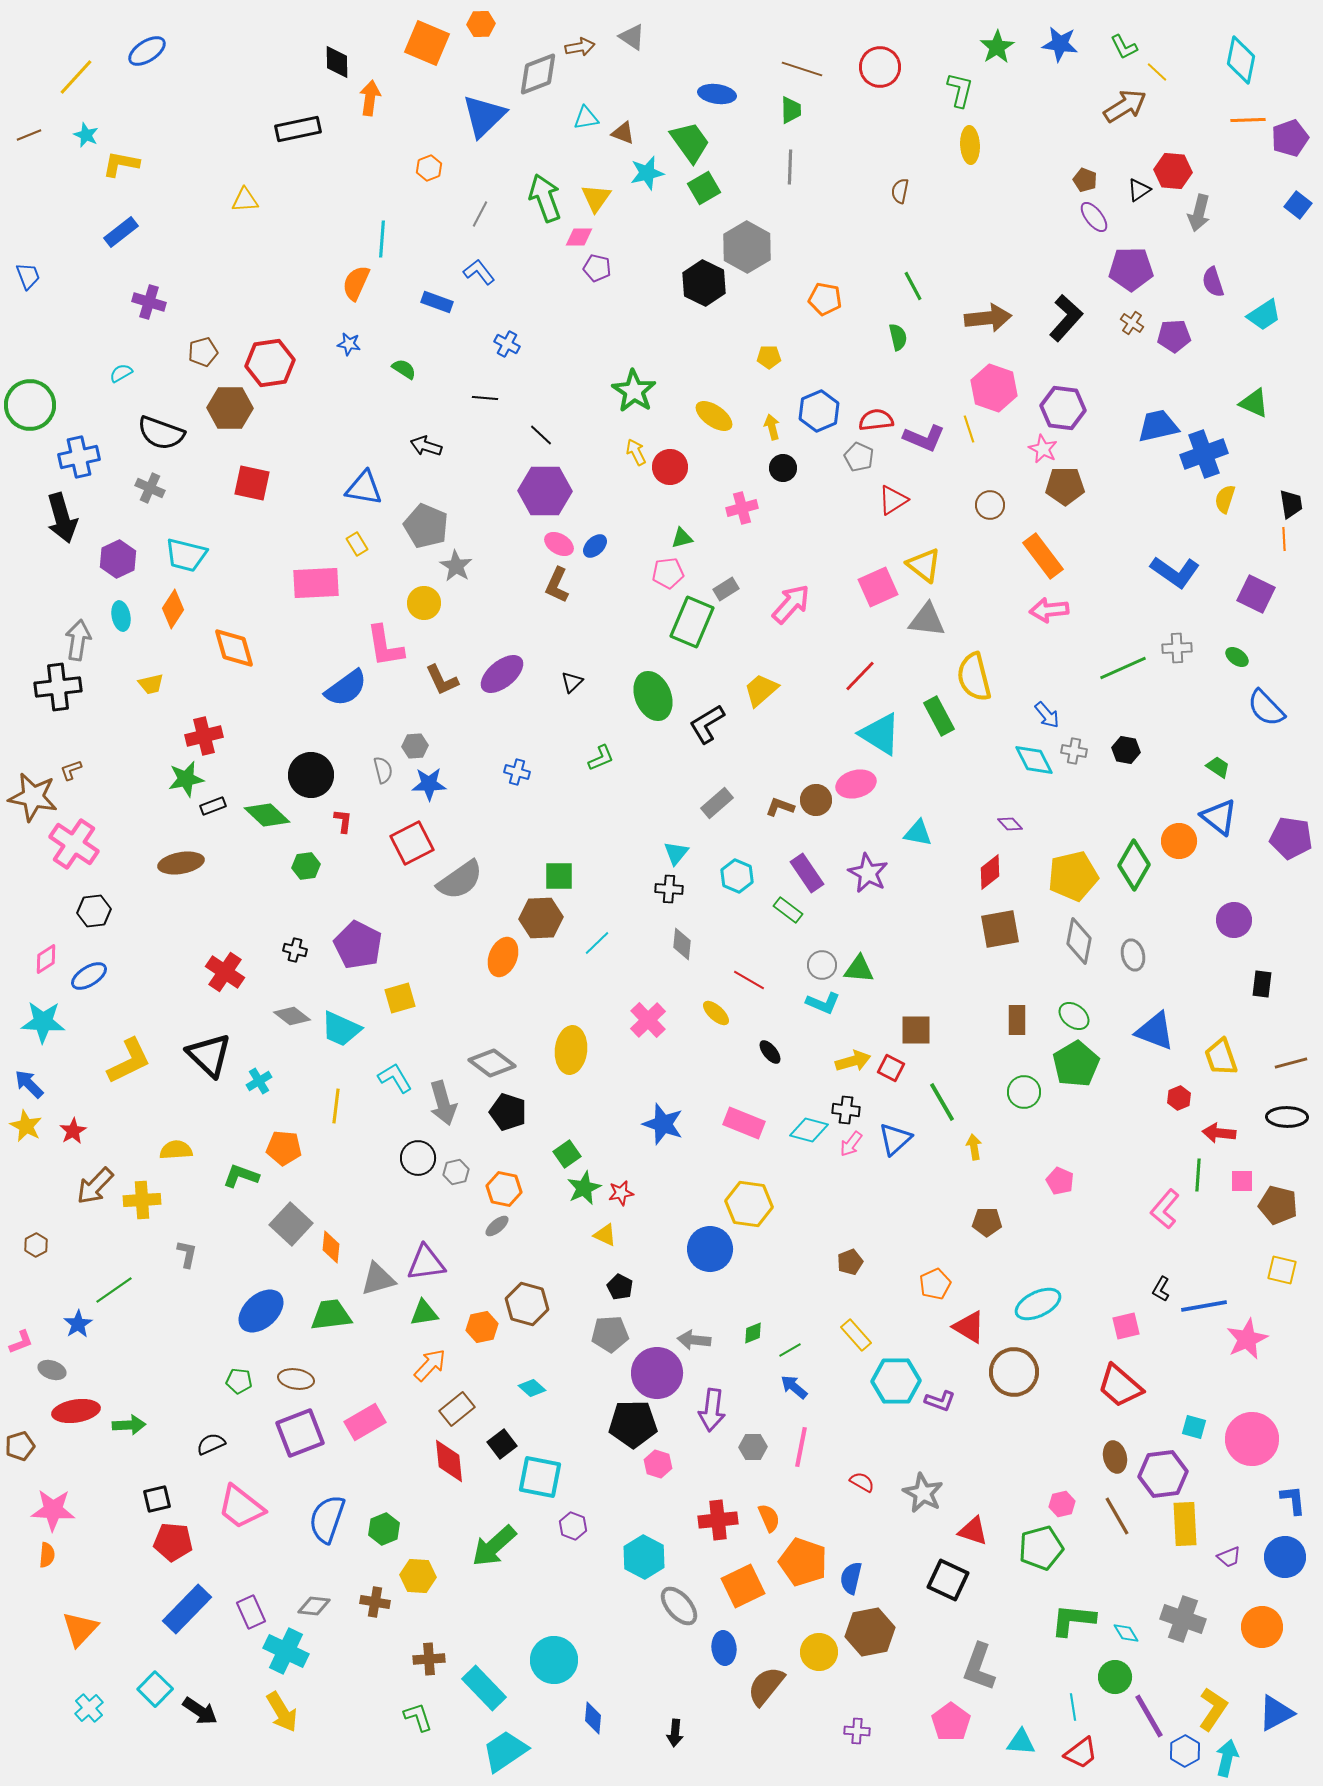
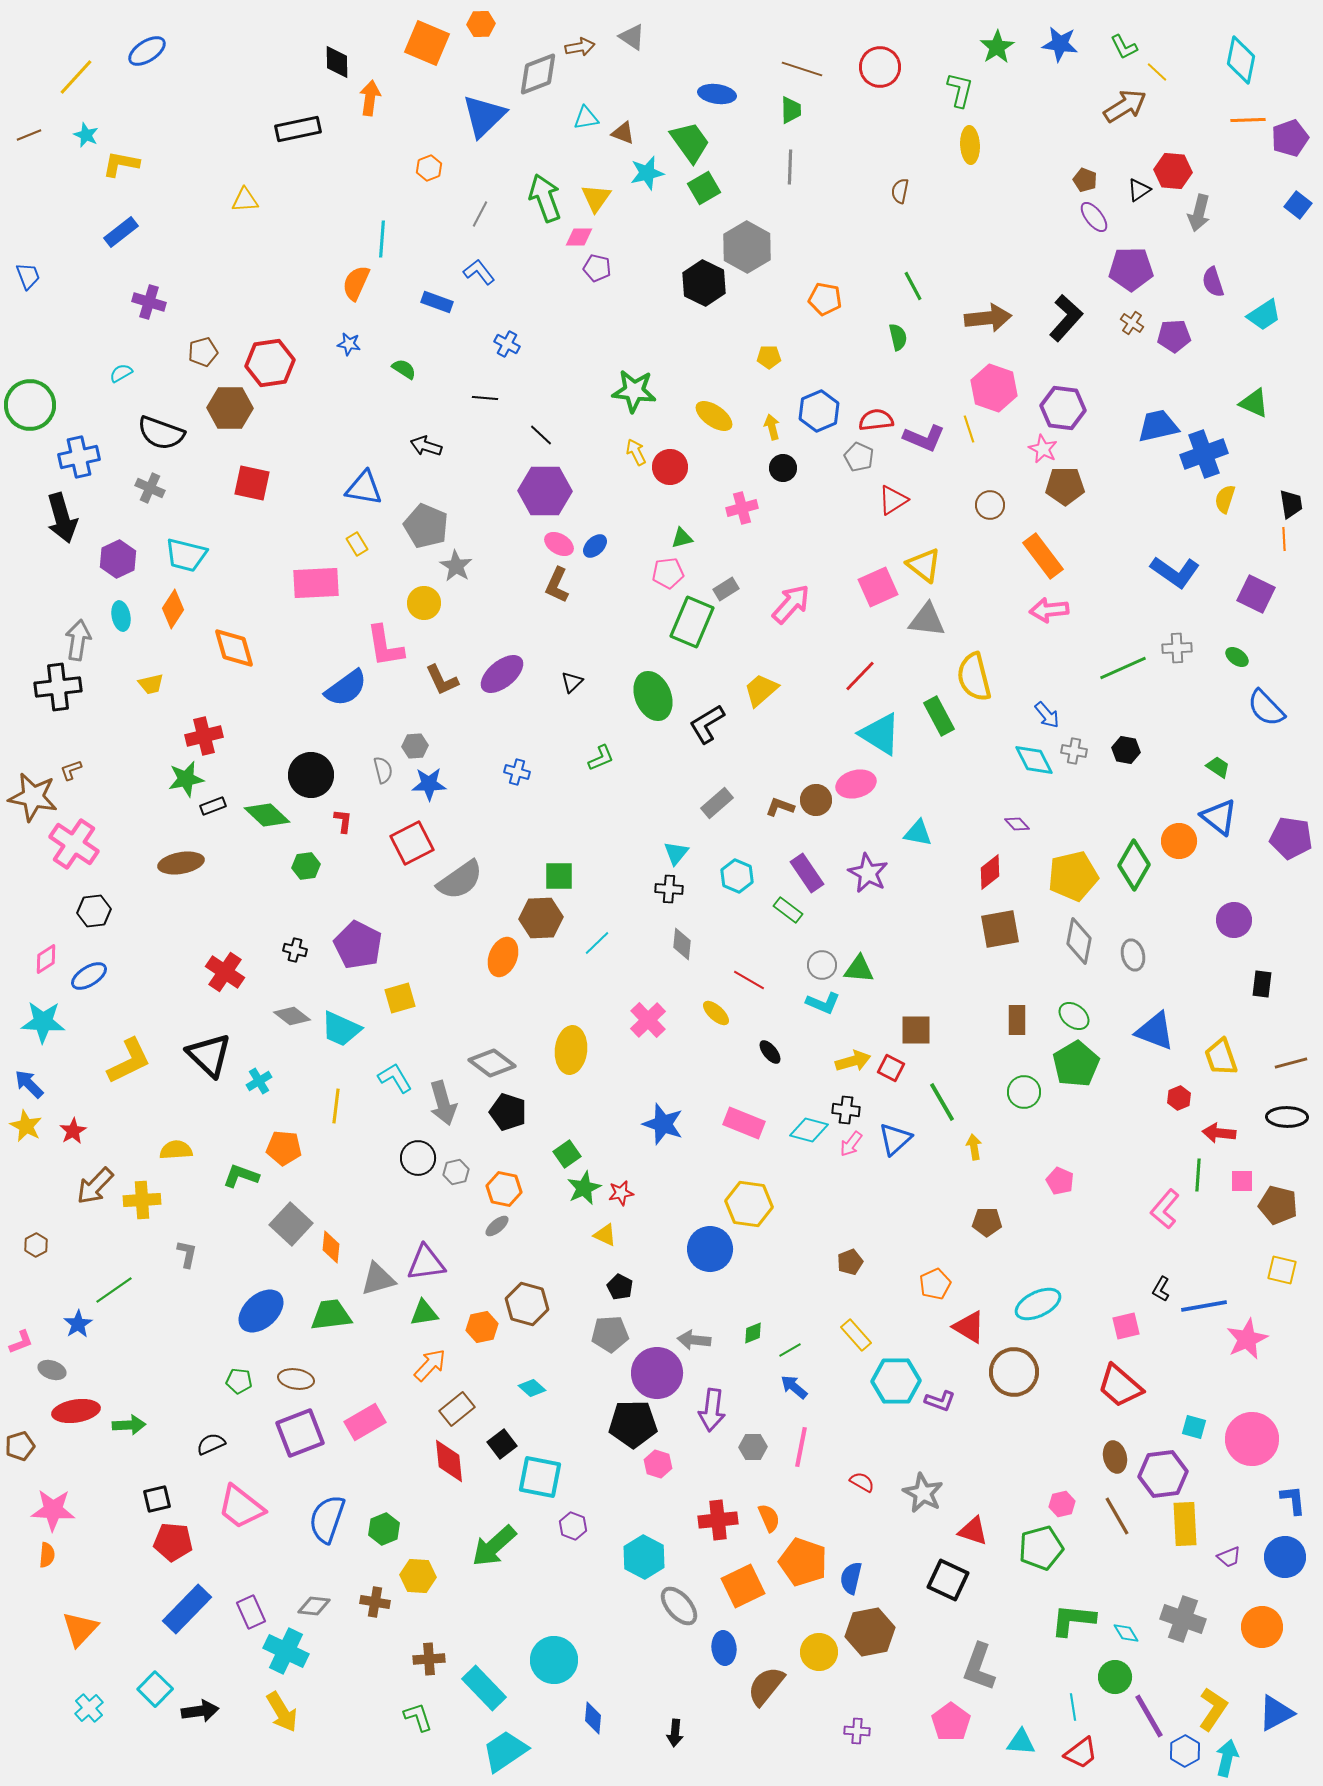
green star at (634, 391): rotated 27 degrees counterclockwise
purple diamond at (1010, 824): moved 7 px right
black arrow at (200, 1711): rotated 42 degrees counterclockwise
